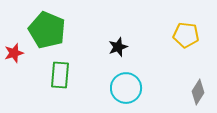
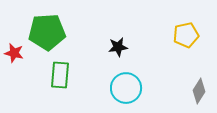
green pentagon: moved 2 px down; rotated 27 degrees counterclockwise
yellow pentagon: rotated 20 degrees counterclockwise
black star: rotated 12 degrees clockwise
red star: rotated 30 degrees clockwise
gray diamond: moved 1 px right, 1 px up
